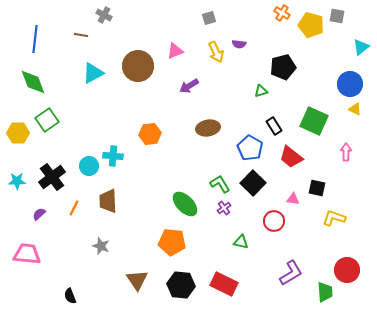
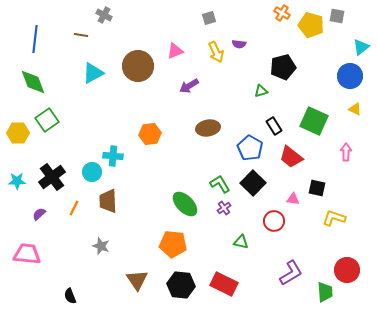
blue circle at (350, 84): moved 8 px up
cyan circle at (89, 166): moved 3 px right, 6 px down
orange pentagon at (172, 242): moved 1 px right, 2 px down
